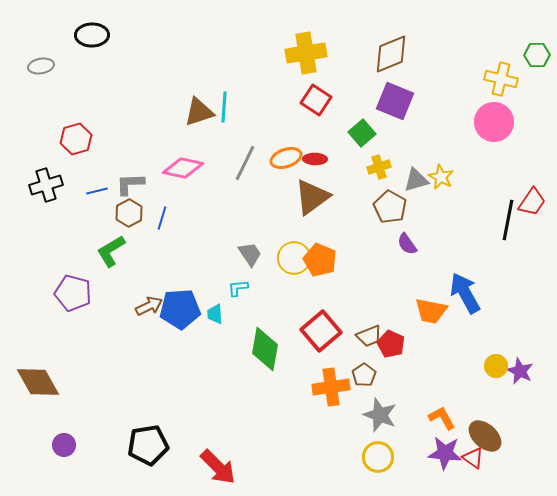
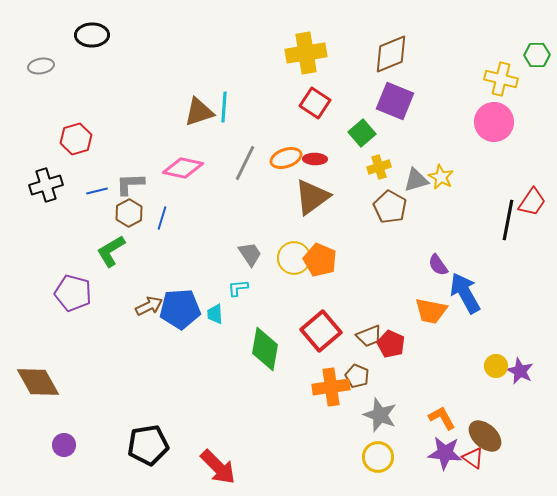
red square at (316, 100): moved 1 px left, 3 px down
purple semicircle at (407, 244): moved 31 px right, 21 px down
brown pentagon at (364, 375): moved 7 px left, 1 px down; rotated 15 degrees counterclockwise
